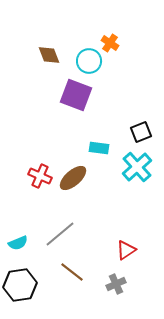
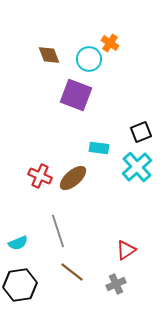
cyan circle: moved 2 px up
gray line: moved 2 px left, 3 px up; rotated 68 degrees counterclockwise
